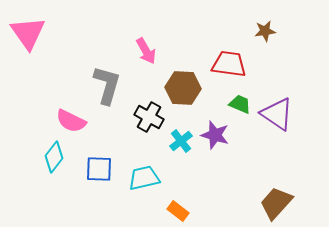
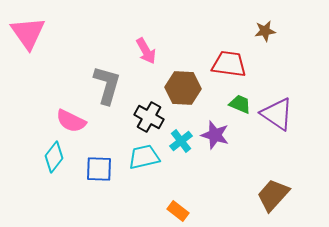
cyan trapezoid: moved 21 px up
brown trapezoid: moved 3 px left, 8 px up
